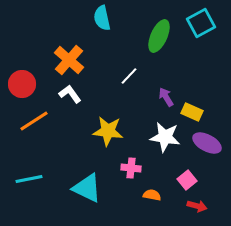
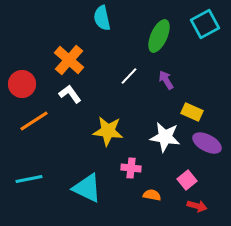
cyan square: moved 4 px right, 1 px down
purple arrow: moved 17 px up
